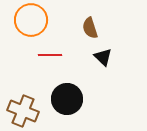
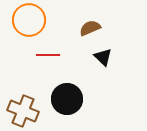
orange circle: moved 2 px left
brown semicircle: rotated 85 degrees clockwise
red line: moved 2 px left
